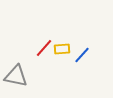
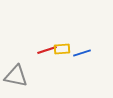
red line: moved 3 px right, 2 px down; rotated 30 degrees clockwise
blue line: moved 2 px up; rotated 30 degrees clockwise
